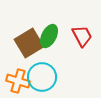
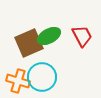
green ellipse: rotated 35 degrees clockwise
brown square: rotated 8 degrees clockwise
